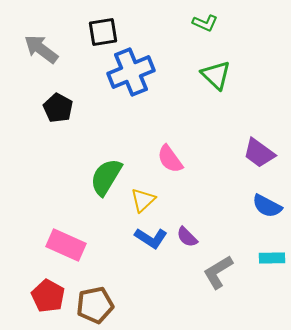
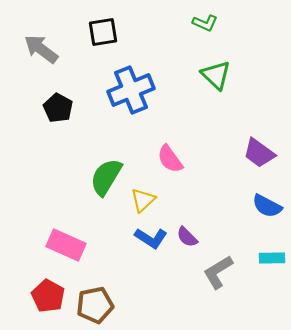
blue cross: moved 18 px down
